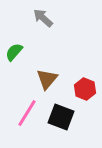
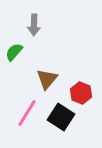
gray arrow: moved 9 px left, 7 px down; rotated 130 degrees counterclockwise
red hexagon: moved 4 px left, 4 px down
black square: rotated 12 degrees clockwise
